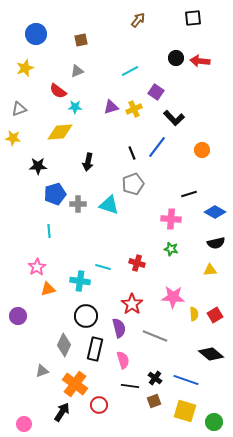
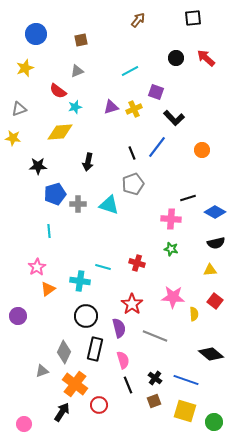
red arrow at (200, 61): moved 6 px right, 3 px up; rotated 36 degrees clockwise
purple square at (156, 92): rotated 14 degrees counterclockwise
cyan star at (75, 107): rotated 16 degrees counterclockwise
black line at (189, 194): moved 1 px left, 4 px down
orange triangle at (48, 289): rotated 21 degrees counterclockwise
red square at (215, 315): moved 14 px up; rotated 21 degrees counterclockwise
gray diamond at (64, 345): moved 7 px down
black line at (130, 386): moved 2 px left, 1 px up; rotated 60 degrees clockwise
